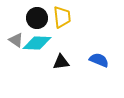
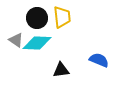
black triangle: moved 8 px down
